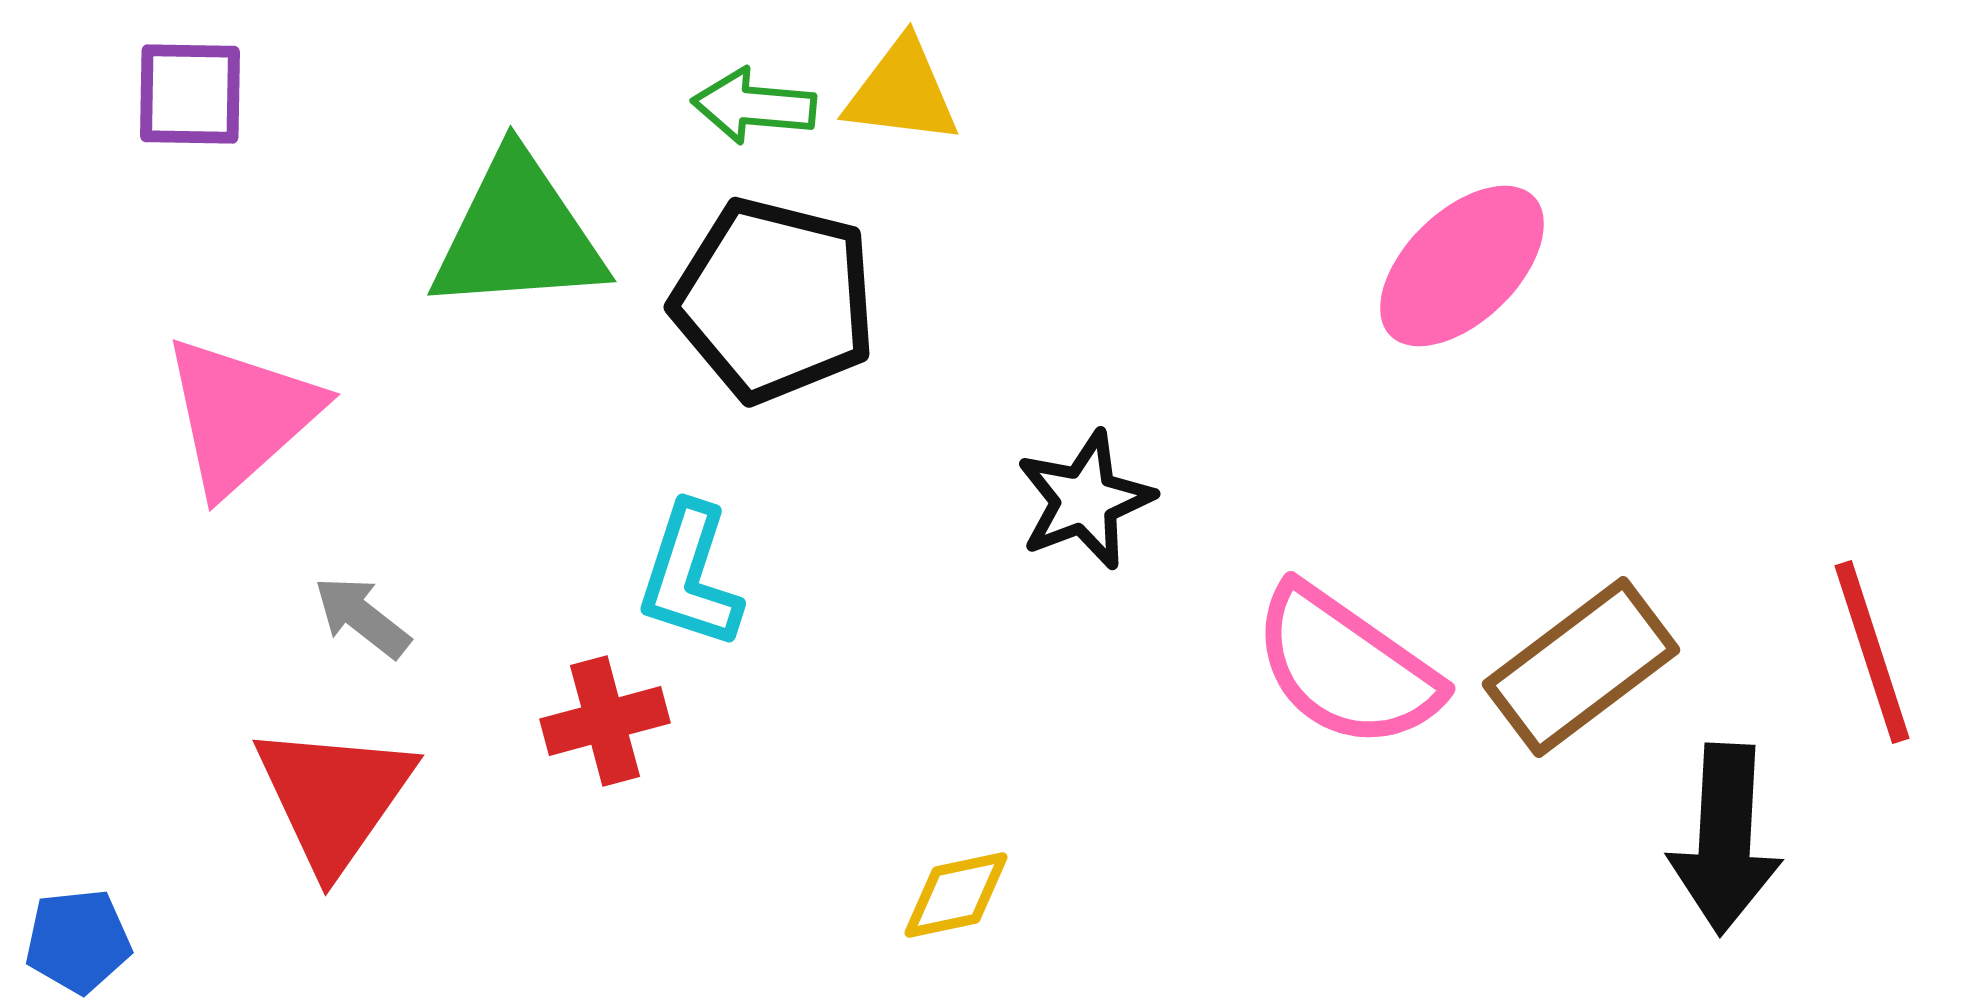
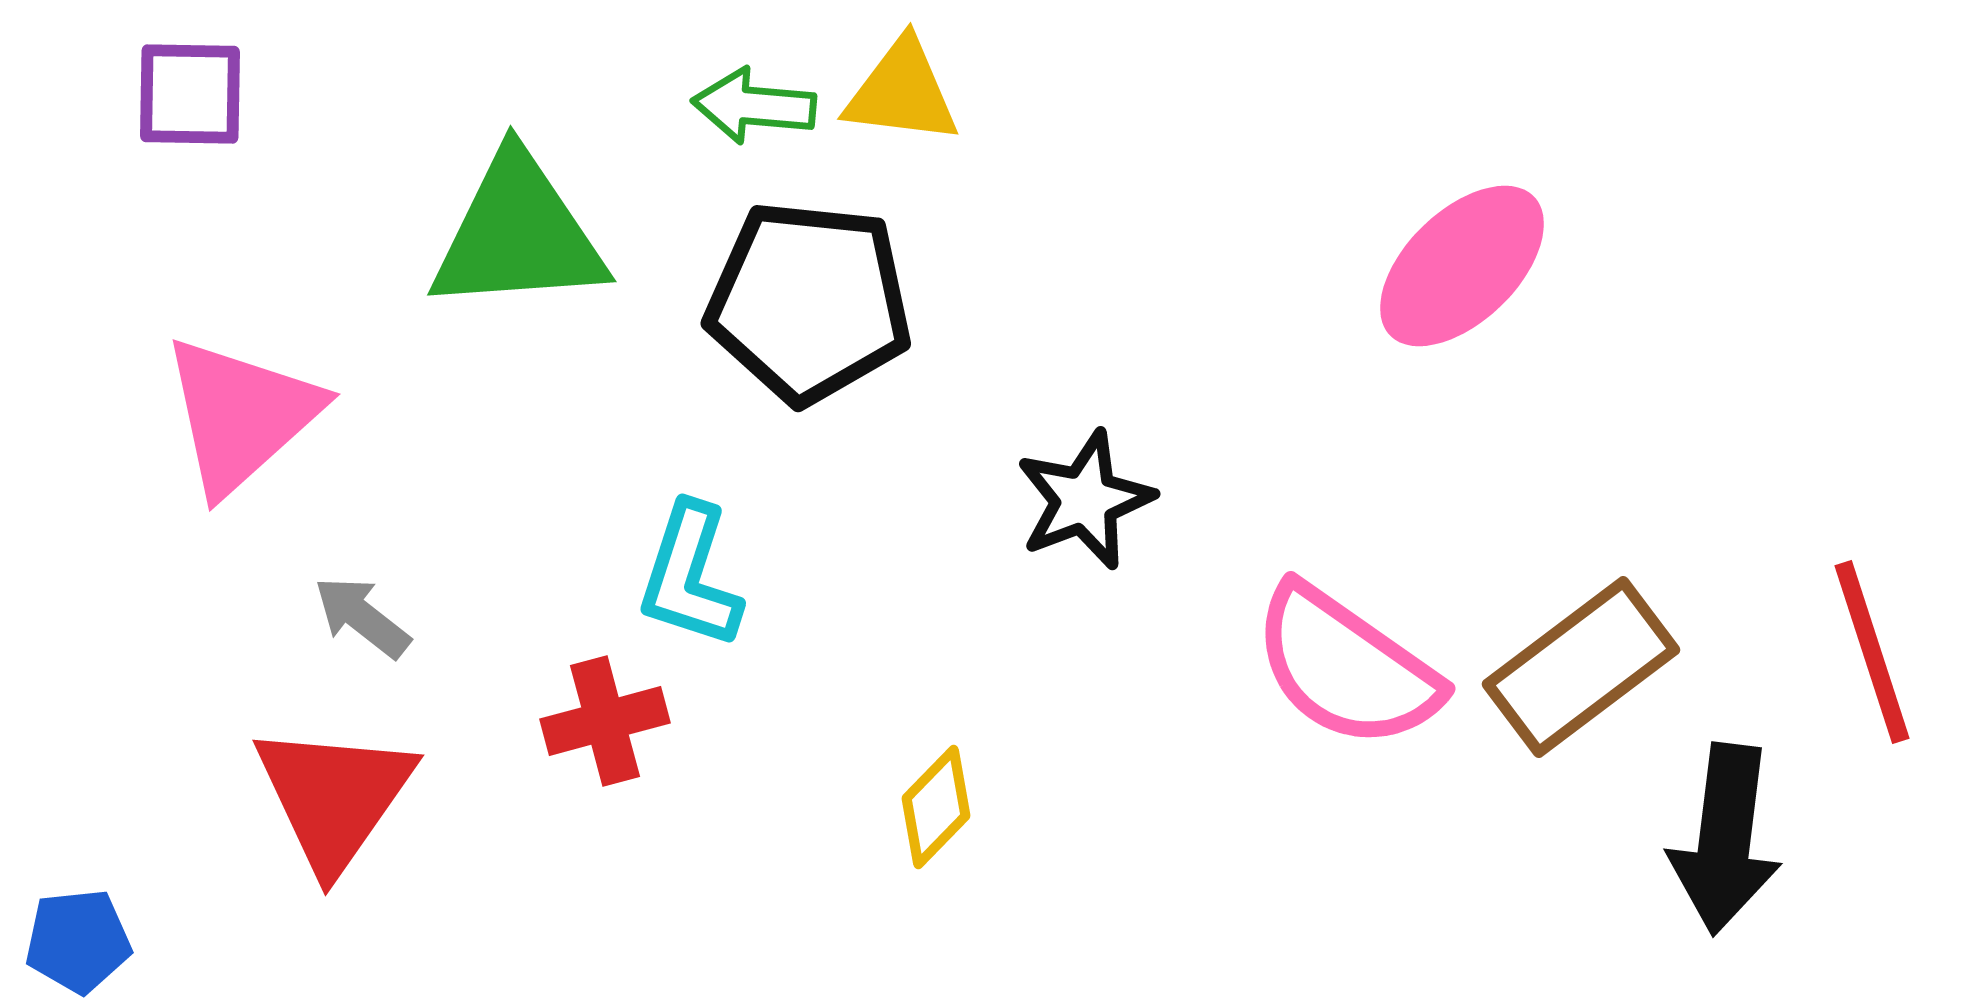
black pentagon: moved 35 px right, 2 px down; rotated 8 degrees counterclockwise
black arrow: rotated 4 degrees clockwise
yellow diamond: moved 20 px left, 88 px up; rotated 34 degrees counterclockwise
